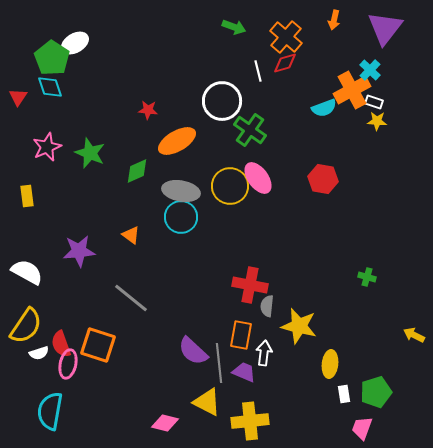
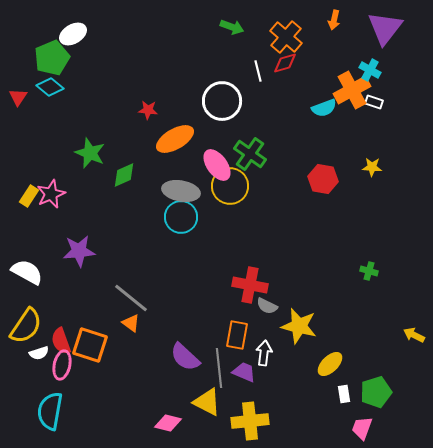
green arrow at (234, 27): moved 2 px left
white ellipse at (75, 43): moved 2 px left, 9 px up
green pentagon at (52, 58): rotated 16 degrees clockwise
cyan cross at (370, 70): rotated 15 degrees counterclockwise
cyan diamond at (50, 87): rotated 32 degrees counterclockwise
yellow star at (377, 121): moved 5 px left, 46 px down
green cross at (250, 130): moved 24 px down
orange ellipse at (177, 141): moved 2 px left, 2 px up
pink star at (47, 147): moved 4 px right, 47 px down
green diamond at (137, 171): moved 13 px left, 4 px down
pink ellipse at (258, 178): moved 41 px left, 13 px up
yellow rectangle at (27, 196): moved 2 px right; rotated 40 degrees clockwise
orange triangle at (131, 235): moved 88 px down
green cross at (367, 277): moved 2 px right, 6 px up
gray semicircle at (267, 306): rotated 70 degrees counterclockwise
orange rectangle at (241, 335): moved 4 px left
red semicircle at (61, 344): moved 3 px up
orange square at (98, 345): moved 8 px left
purple semicircle at (193, 351): moved 8 px left, 6 px down
gray line at (219, 363): moved 5 px down
pink ellipse at (68, 364): moved 6 px left, 1 px down
yellow ellipse at (330, 364): rotated 40 degrees clockwise
pink diamond at (165, 423): moved 3 px right
